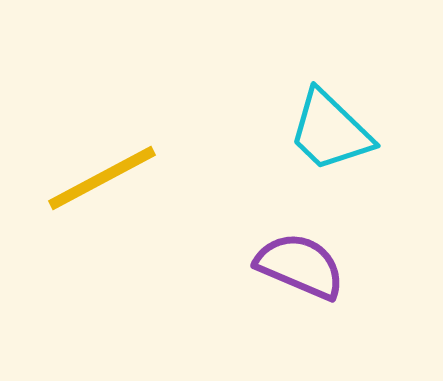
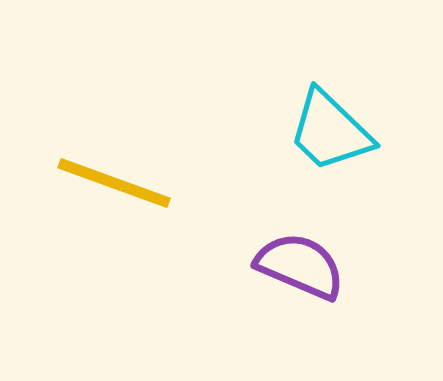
yellow line: moved 12 px right, 5 px down; rotated 48 degrees clockwise
